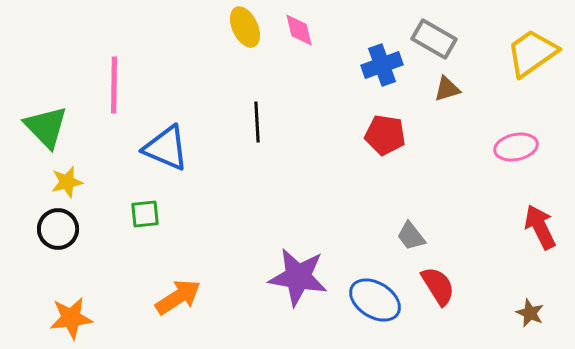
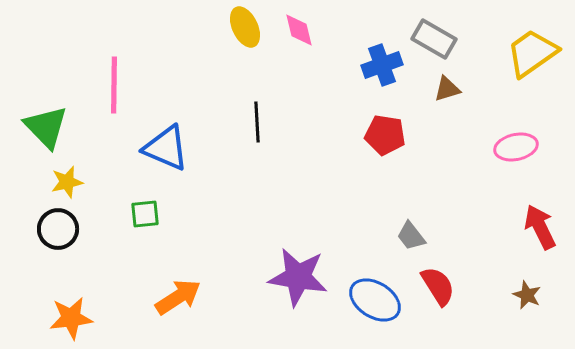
brown star: moved 3 px left, 18 px up
